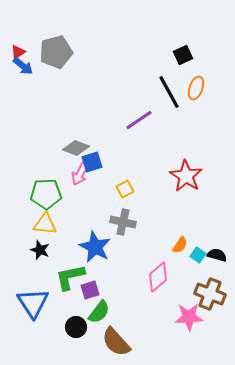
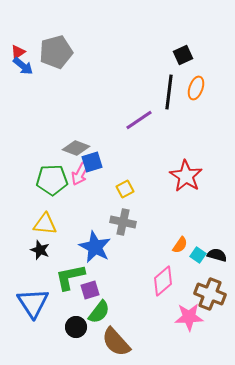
black line: rotated 36 degrees clockwise
green pentagon: moved 6 px right, 14 px up
pink diamond: moved 5 px right, 4 px down
